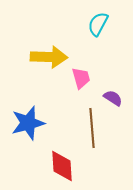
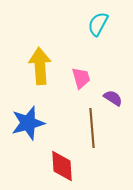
yellow arrow: moved 9 px left, 9 px down; rotated 96 degrees counterclockwise
